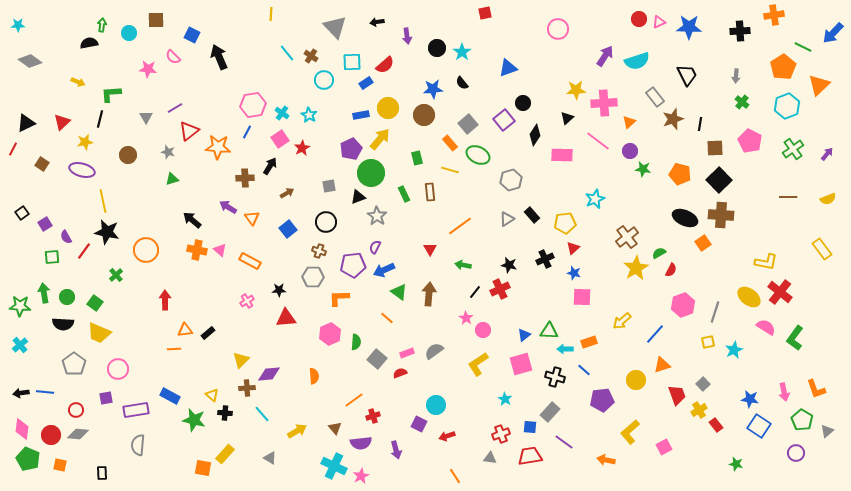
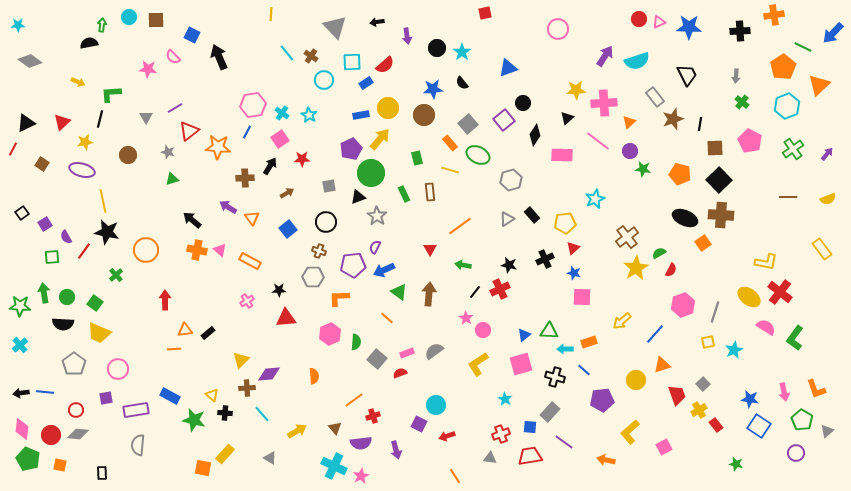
cyan circle at (129, 33): moved 16 px up
red star at (302, 148): moved 11 px down; rotated 28 degrees clockwise
